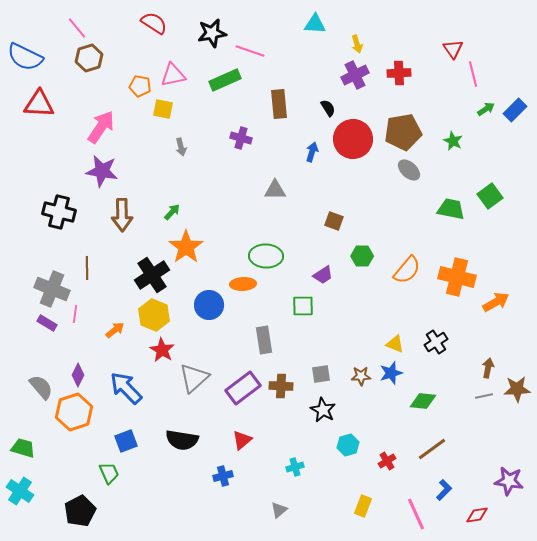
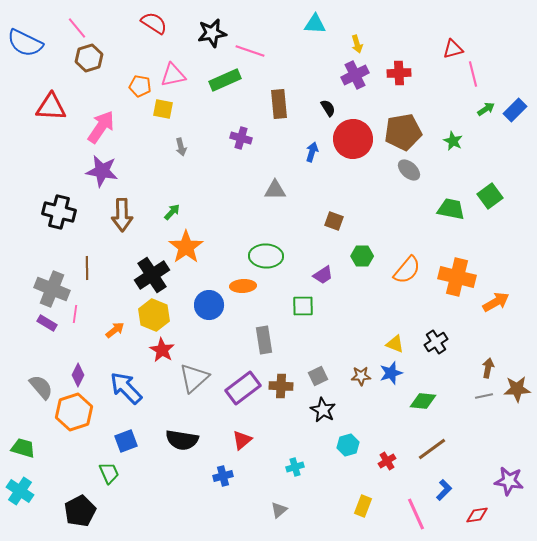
red triangle at (453, 49): rotated 50 degrees clockwise
blue semicircle at (25, 57): moved 14 px up
red triangle at (39, 104): moved 12 px right, 3 px down
orange ellipse at (243, 284): moved 2 px down
gray square at (321, 374): moved 3 px left, 2 px down; rotated 18 degrees counterclockwise
